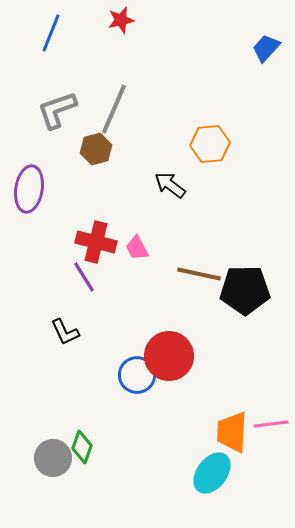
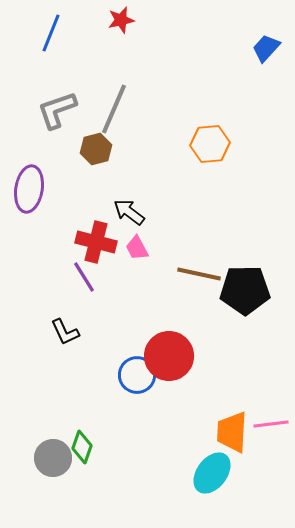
black arrow: moved 41 px left, 27 px down
